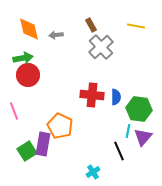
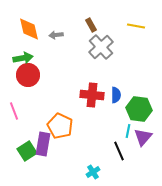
blue semicircle: moved 2 px up
